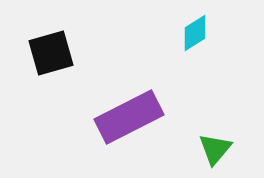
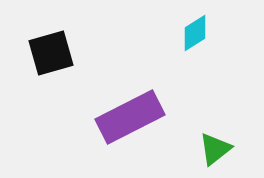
purple rectangle: moved 1 px right
green triangle: rotated 12 degrees clockwise
